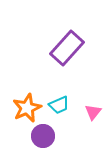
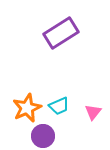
purple rectangle: moved 6 px left, 15 px up; rotated 16 degrees clockwise
cyan trapezoid: moved 1 px down
